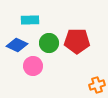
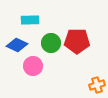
green circle: moved 2 px right
